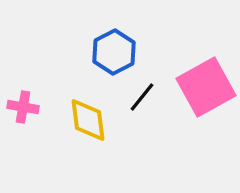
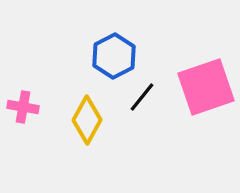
blue hexagon: moved 4 px down
pink square: rotated 10 degrees clockwise
yellow diamond: moved 1 px left; rotated 36 degrees clockwise
